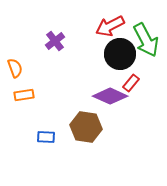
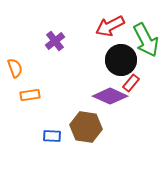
black circle: moved 1 px right, 6 px down
orange rectangle: moved 6 px right
blue rectangle: moved 6 px right, 1 px up
